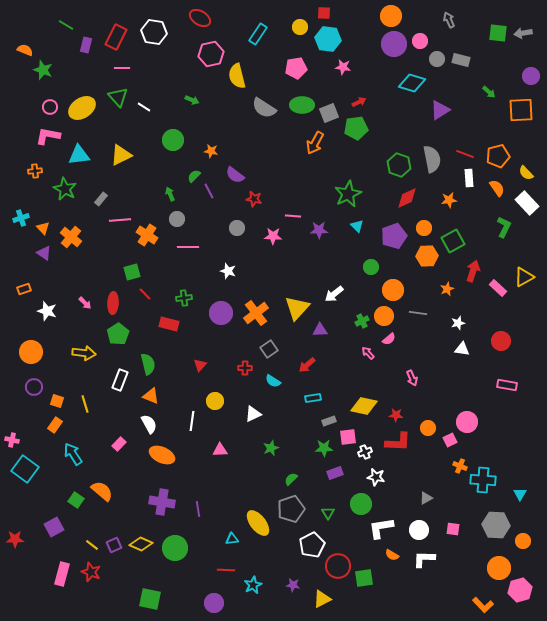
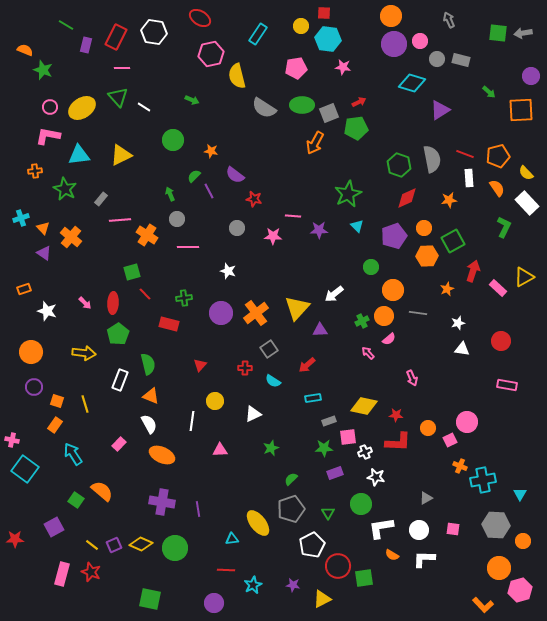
yellow circle at (300, 27): moved 1 px right, 1 px up
cyan cross at (483, 480): rotated 15 degrees counterclockwise
